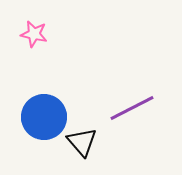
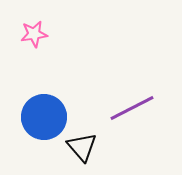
pink star: rotated 20 degrees counterclockwise
black triangle: moved 5 px down
